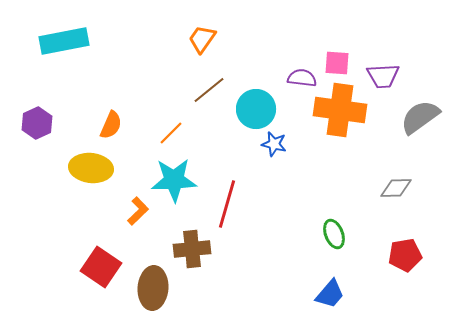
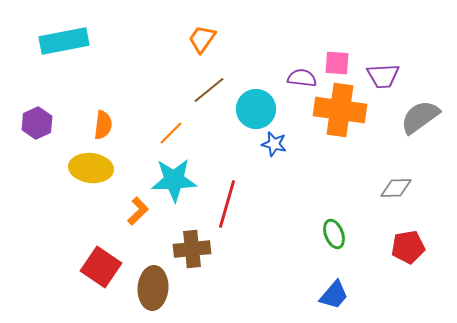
orange semicircle: moved 8 px left; rotated 16 degrees counterclockwise
red pentagon: moved 3 px right, 8 px up
blue trapezoid: moved 4 px right, 1 px down
